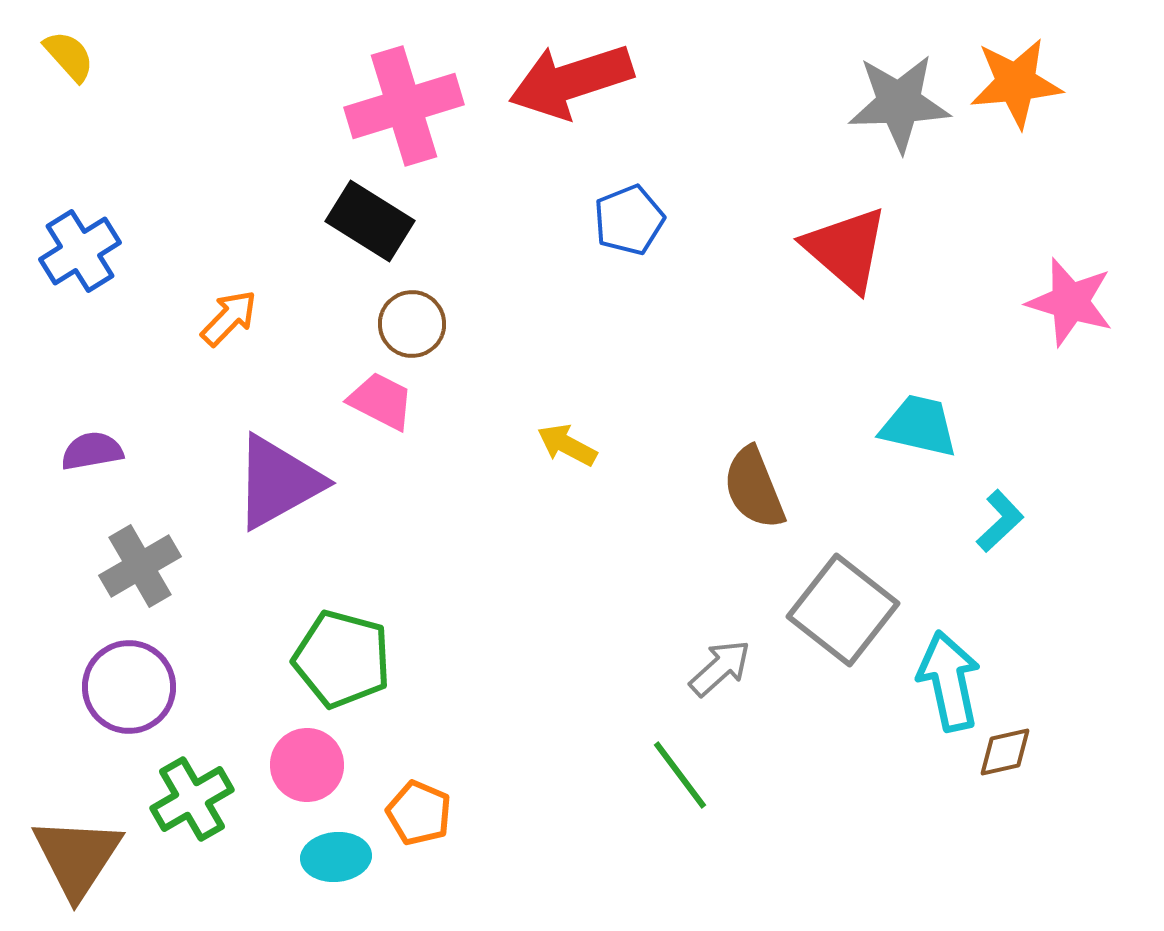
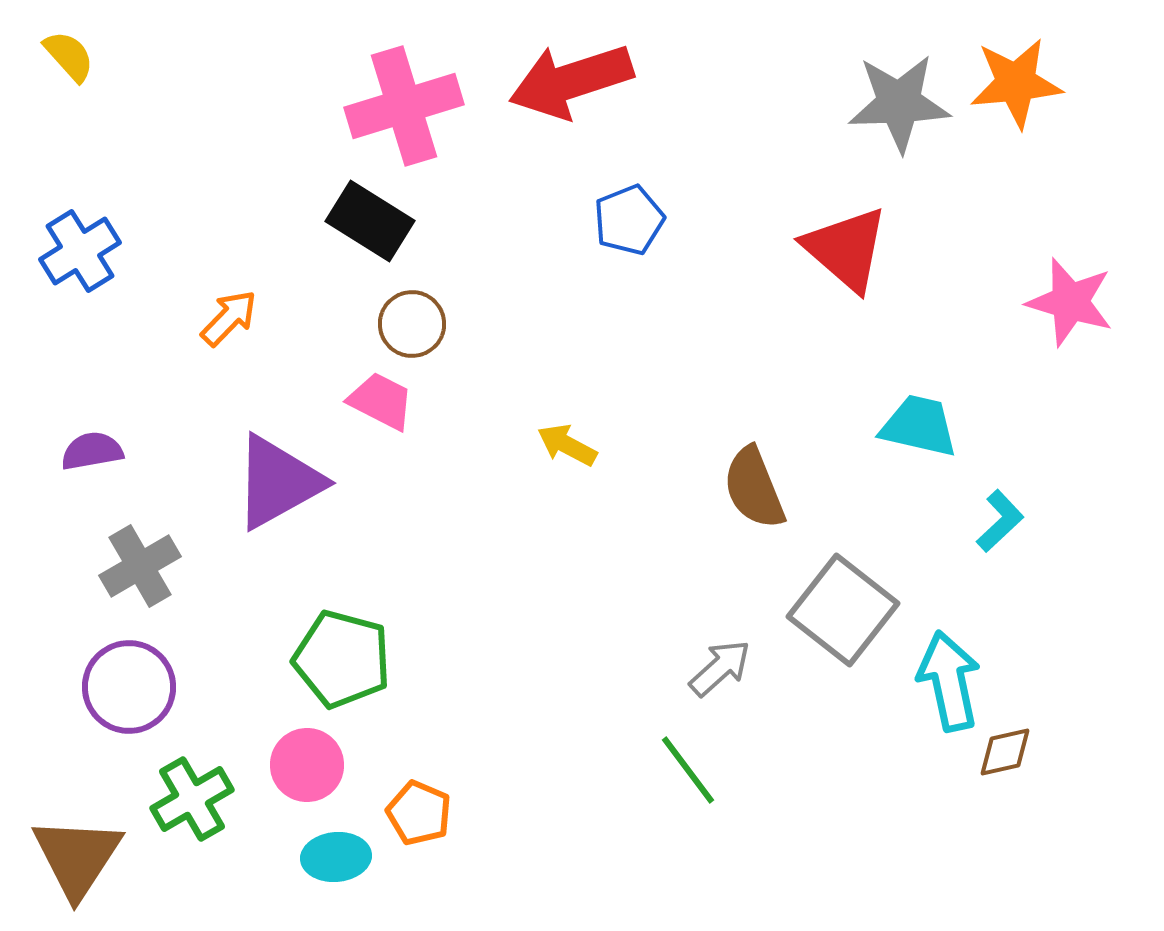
green line: moved 8 px right, 5 px up
